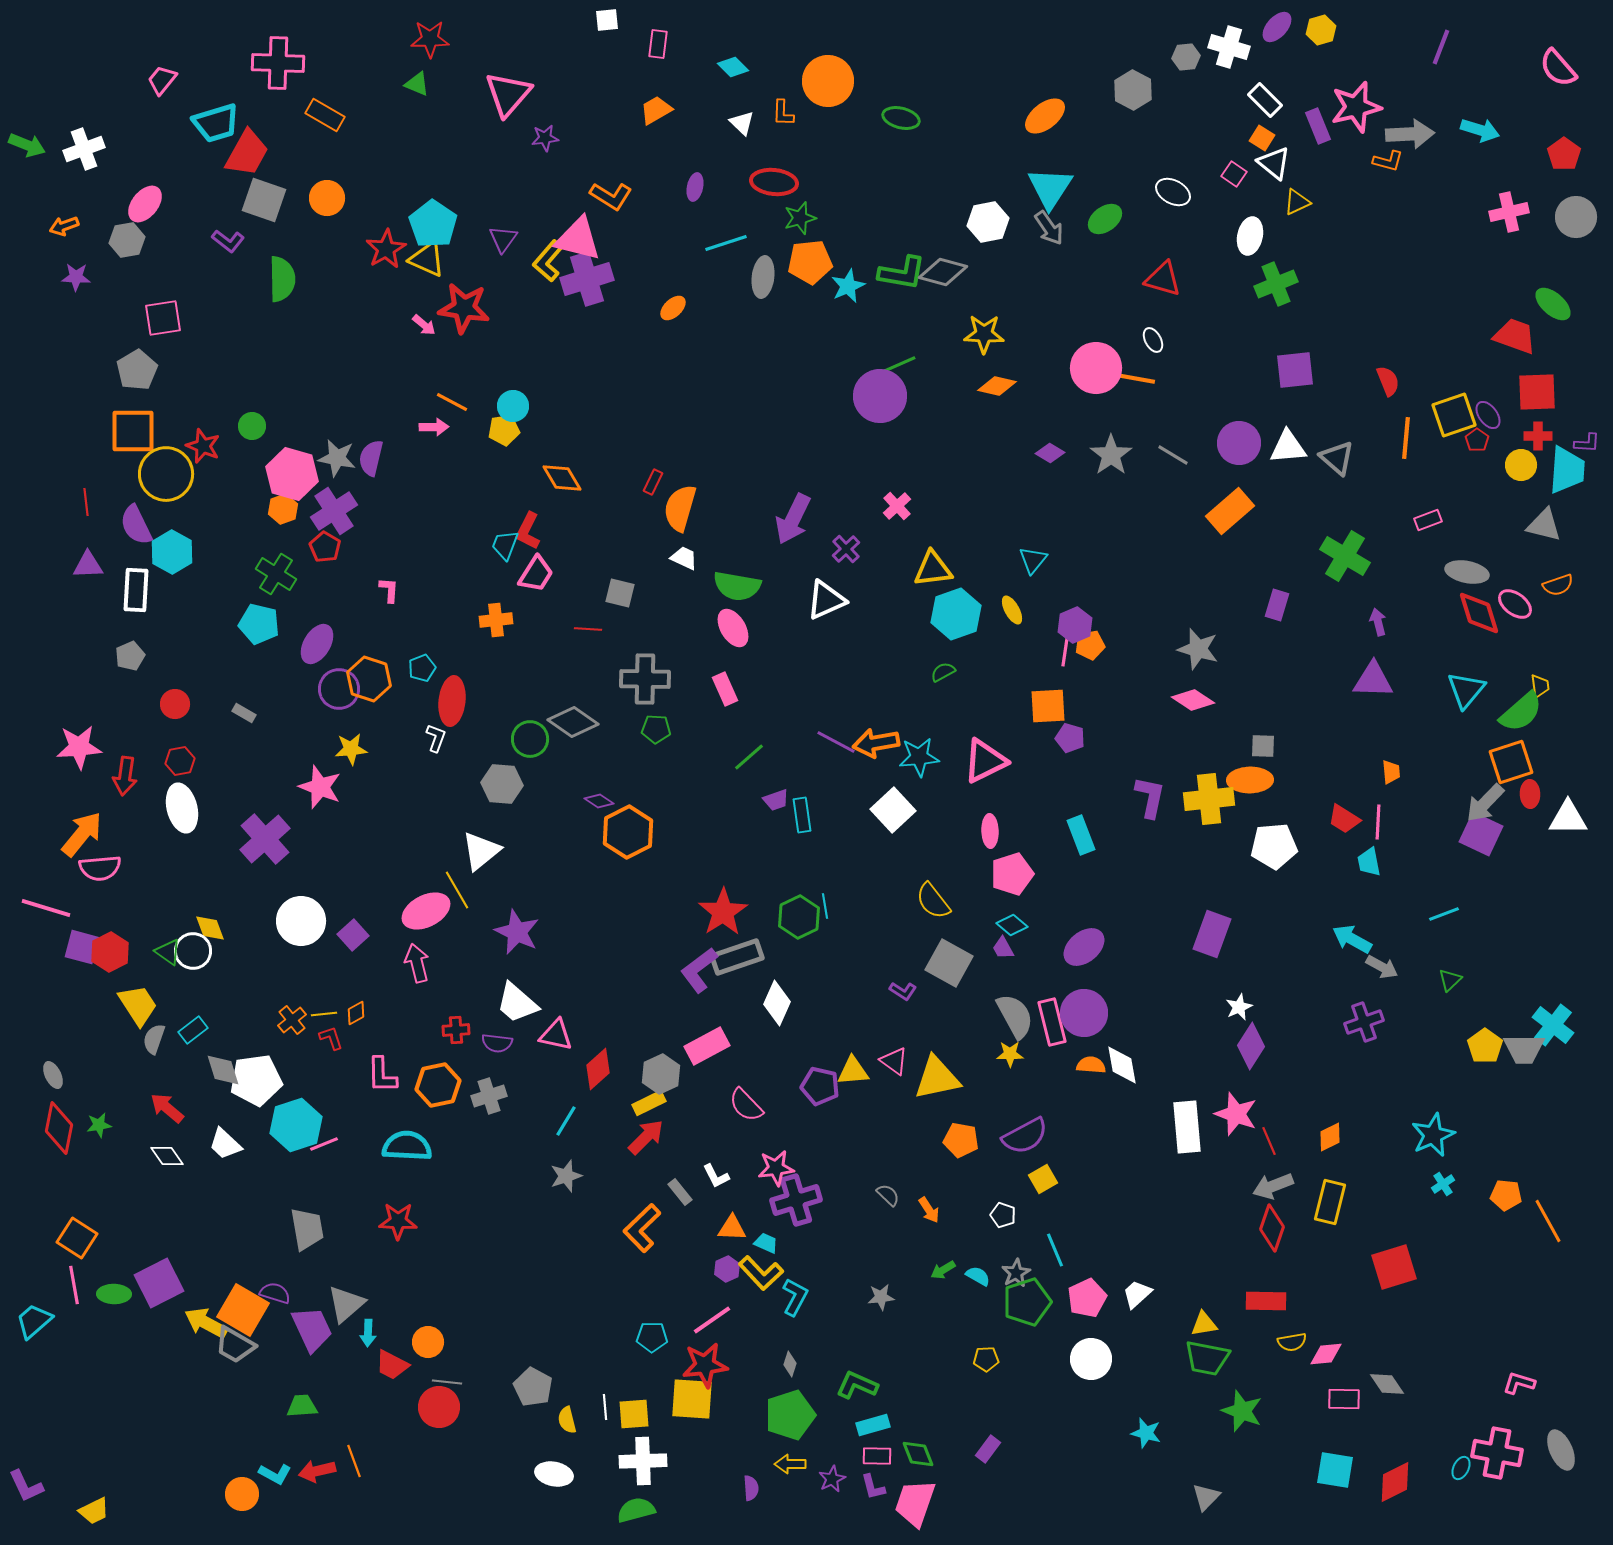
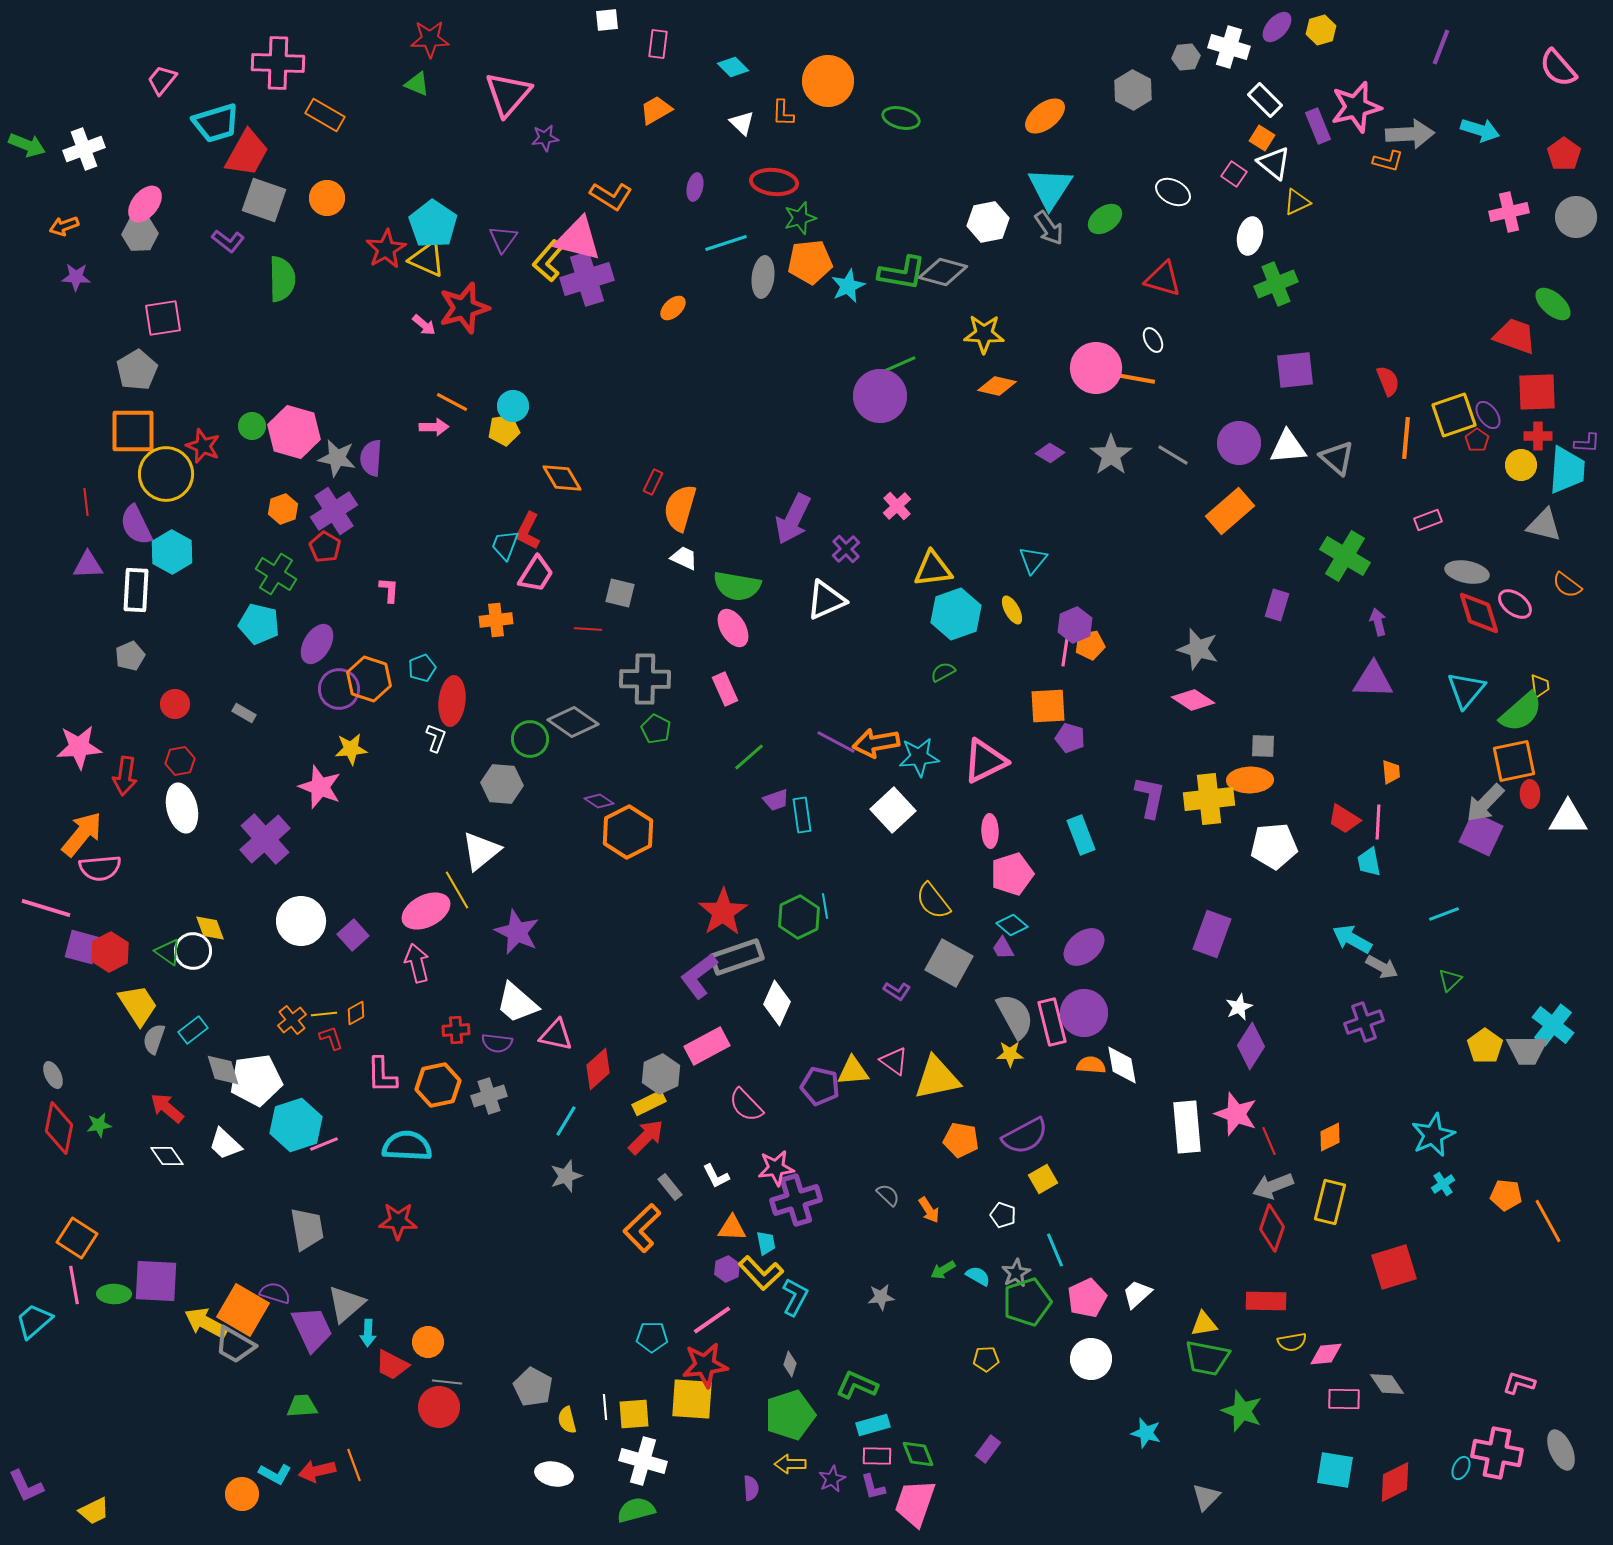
gray hexagon at (127, 240): moved 13 px right, 6 px up; rotated 8 degrees clockwise
red star at (464, 308): rotated 24 degrees counterclockwise
purple semicircle at (371, 458): rotated 9 degrees counterclockwise
pink hexagon at (292, 474): moved 2 px right, 42 px up
orange semicircle at (1558, 585): moved 9 px right; rotated 56 degrees clockwise
green pentagon at (656, 729): rotated 24 degrees clockwise
orange square at (1511, 762): moved 3 px right, 1 px up; rotated 6 degrees clockwise
purple L-shape at (699, 970): moved 6 px down
purple L-shape at (903, 991): moved 6 px left
gray trapezoid at (1524, 1049): moved 3 px right, 1 px down
gray rectangle at (680, 1192): moved 10 px left, 5 px up
cyan trapezoid at (766, 1243): rotated 55 degrees clockwise
purple square at (159, 1283): moved 3 px left, 2 px up; rotated 30 degrees clockwise
orange line at (354, 1461): moved 4 px down
white cross at (643, 1461): rotated 18 degrees clockwise
